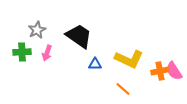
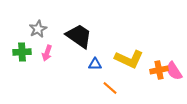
gray star: moved 1 px right, 1 px up
orange cross: moved 1 px left, 1 px up
orange line: moved 13 px left, 1 px up
